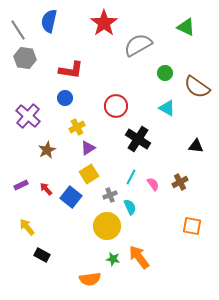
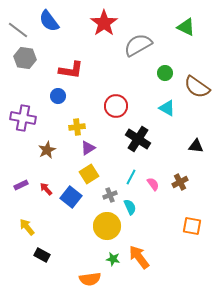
blue semicircle: rotated 50 degrees counterclockwise
gray line: rotated 20 degrees counterclockwise
blue circle: moved 7 px left, 2 px up
purple cross: moved 5 px left, 2 px down; rotated 30 degrees counterclockwise
yellow cross: rotated 21 degrees clockwise
